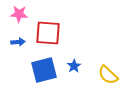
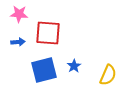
yellow semicircle: rotated 110 degrees counterclockwise
